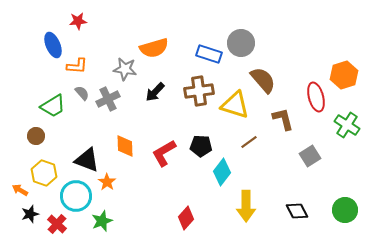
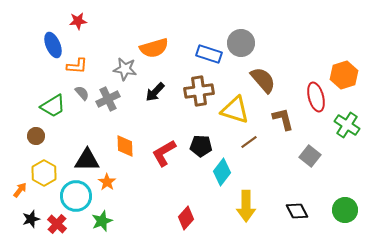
yellow triangle: moved 5 px down
gray square: rotated 20 degrees counterclockwise
black triangle: rotated 20 degrees counterclockwise
yellow hexagon: rotated 10 degrees clockwise
orange arrow: rotated 98 degrees clockwise
black star: moved 1 px right, 5 px down
